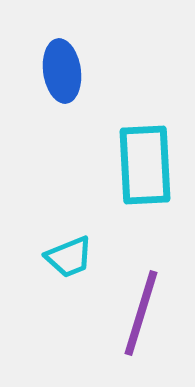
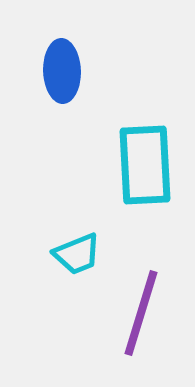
blue ellipse: rotated 6 degrees clockwise
cyan trapezoid: moved 8 px right, 3 px up
